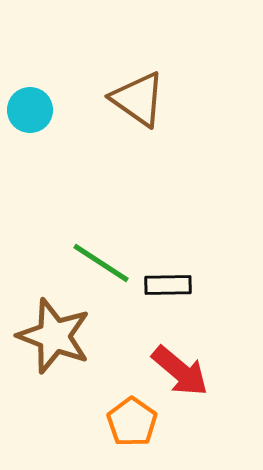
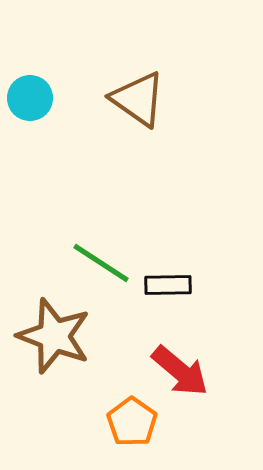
cyan circle: moved 12 px up
